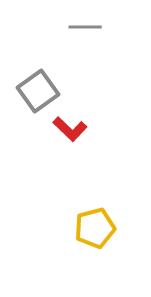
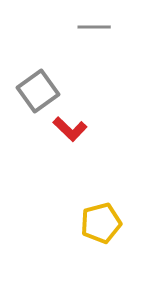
gray line: moved 9 px right
yellow pentagon: moved 6 px right, 5 px up
